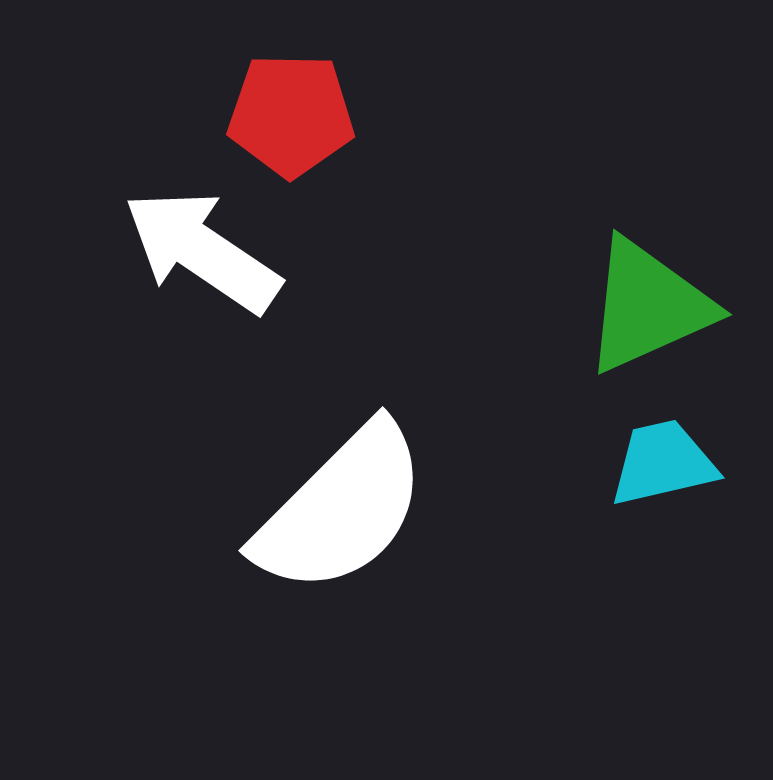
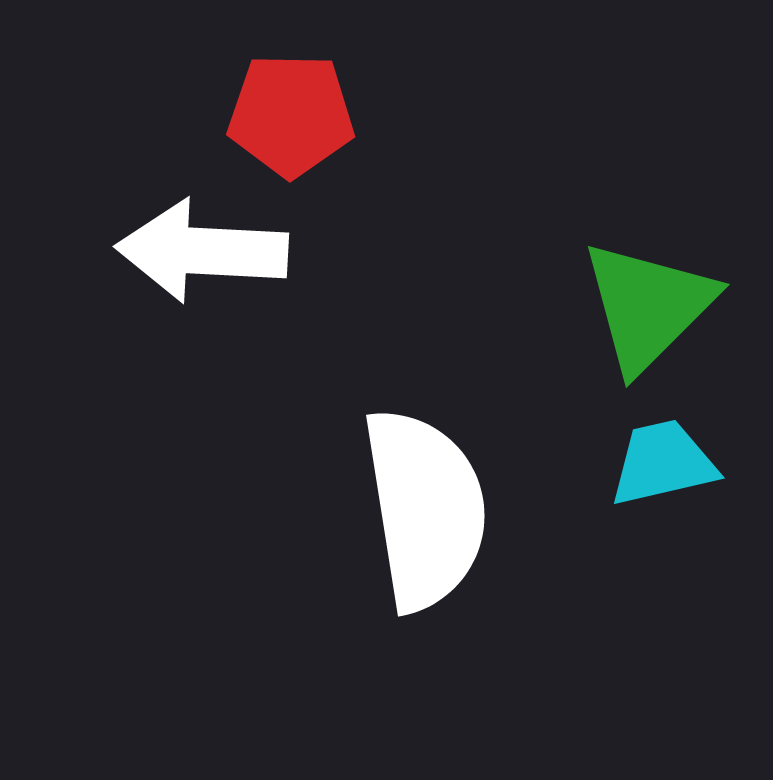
white arrow: rotated 31 degrees counterclockwise
green triangle: rotated 21 degrees counterclockwise
white semicircle: moved 84 px right; rotated 54 degrees counterclockwise
